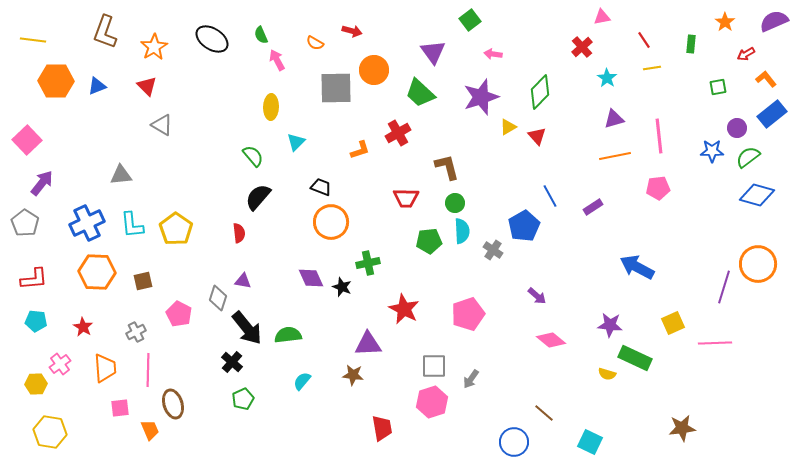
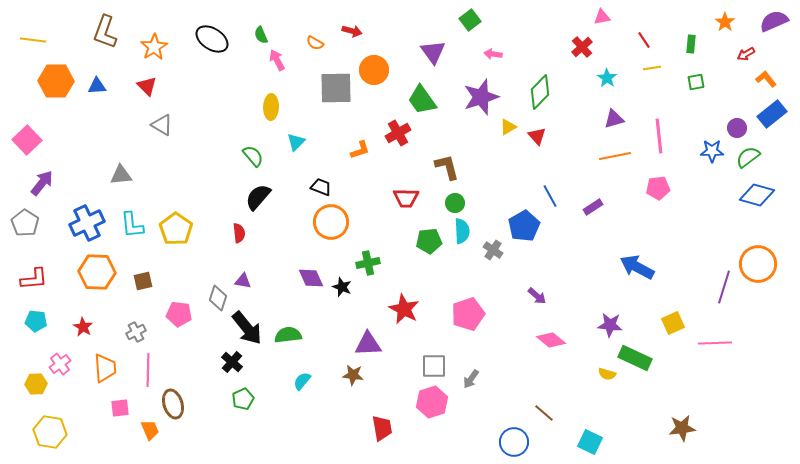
blue triangle at (97, 86): rotated 18 degrees clockwise
green square at (718, 87): moved 22 px left, 5 px up
green trapezoid at (420, 93): moved 2 px right, 7 px down; rotated 12 degrees clockwise
pink pentagon at (179, 314): rotated 20 degrees counterclockwise
